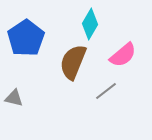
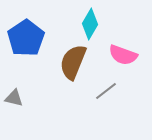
pink semicircle: rotated 60 degrees clockwise
